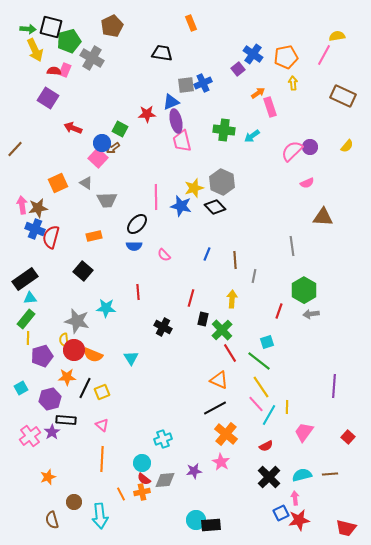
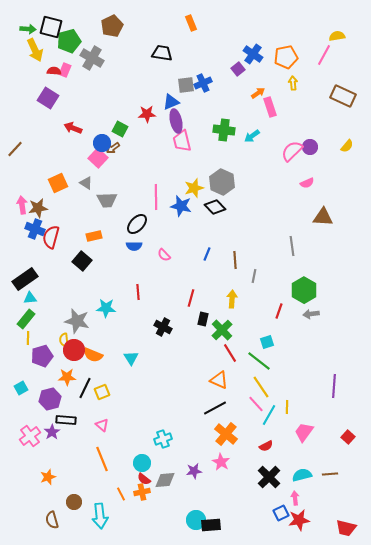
black square at (83, 271): moved 1 px left, 10 px up
orange line at (102, 459): rotated 25 degrees counterclockwise
